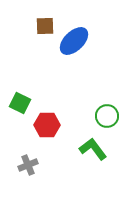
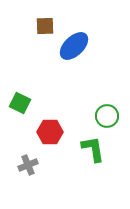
blue ellipse: moved 5 px down
red hexagon: moved 3 px right, 7 px down
green L-shape: rotated 28 degrees clockwise
